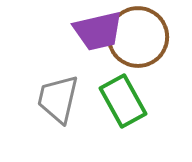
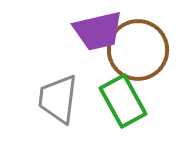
brown circle: moved 13 px down
gray trapezoid: rotated 6 degrees counterclockwise
